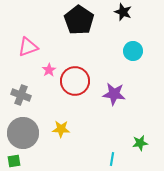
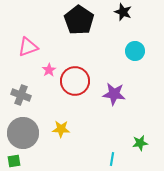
cyan circle: moved 2 px right
